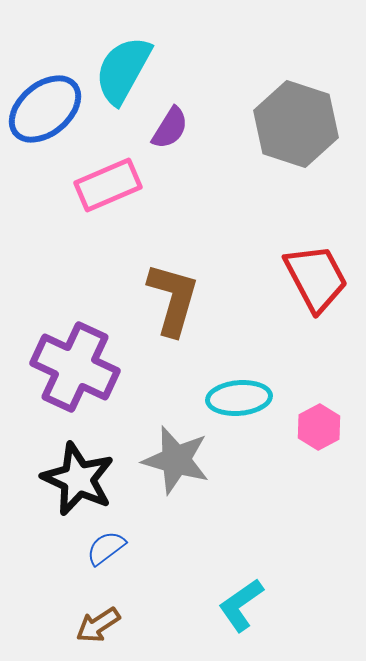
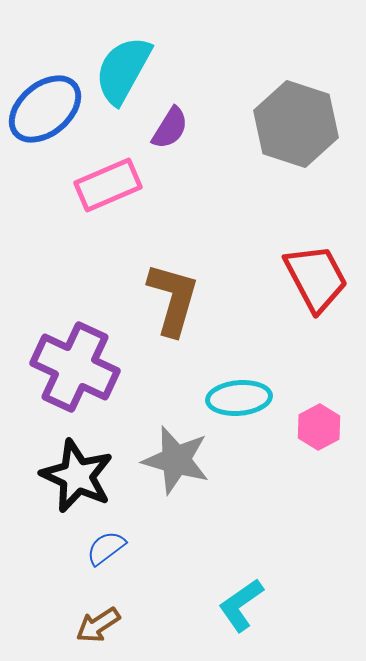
black star: moved 1 px left, 3 px up
